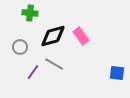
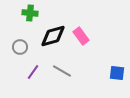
gray line: moved 8 px right, 7 px down
